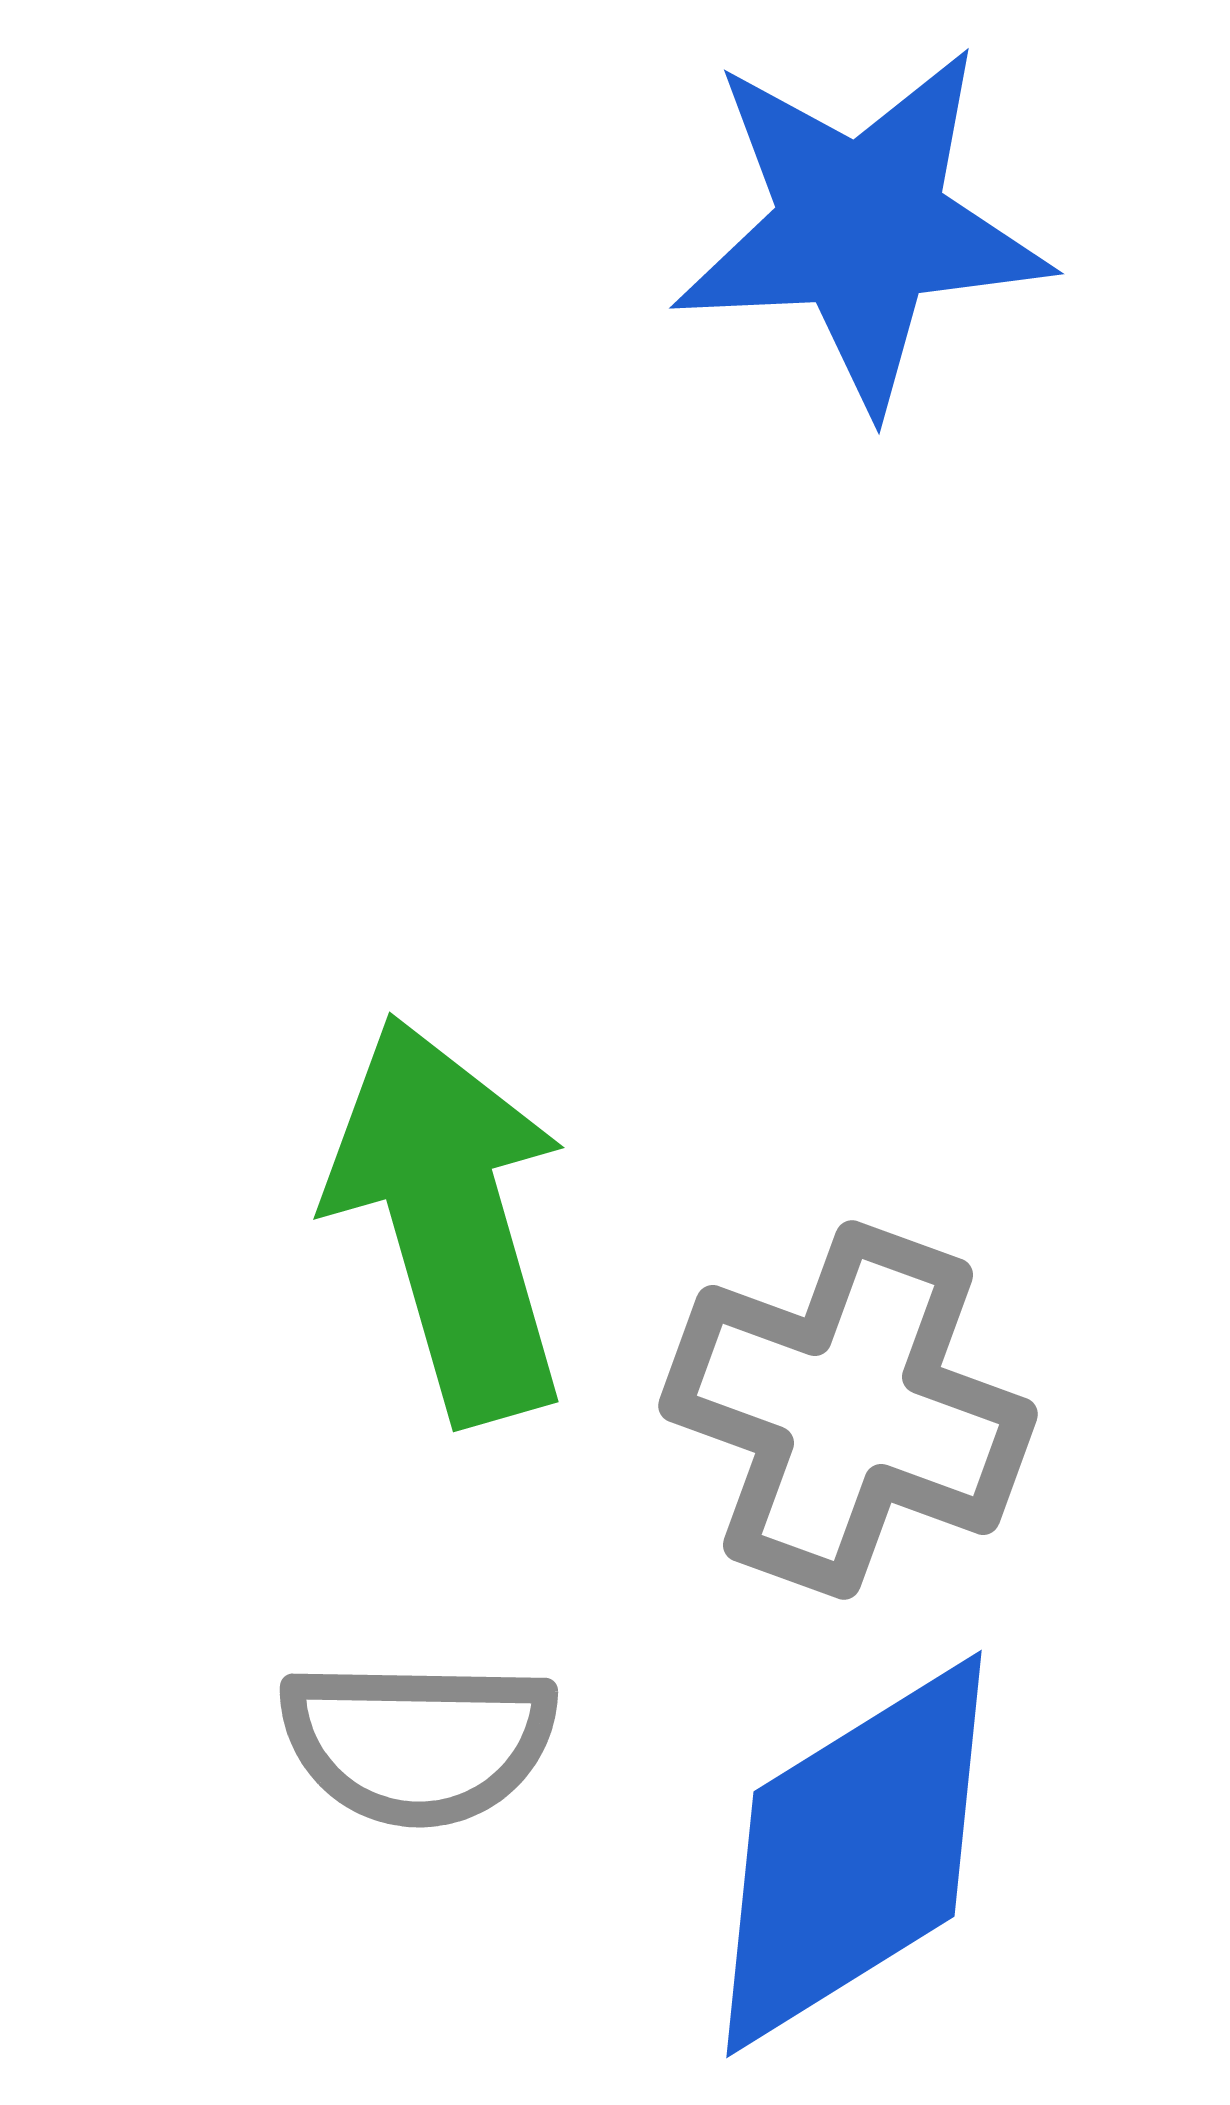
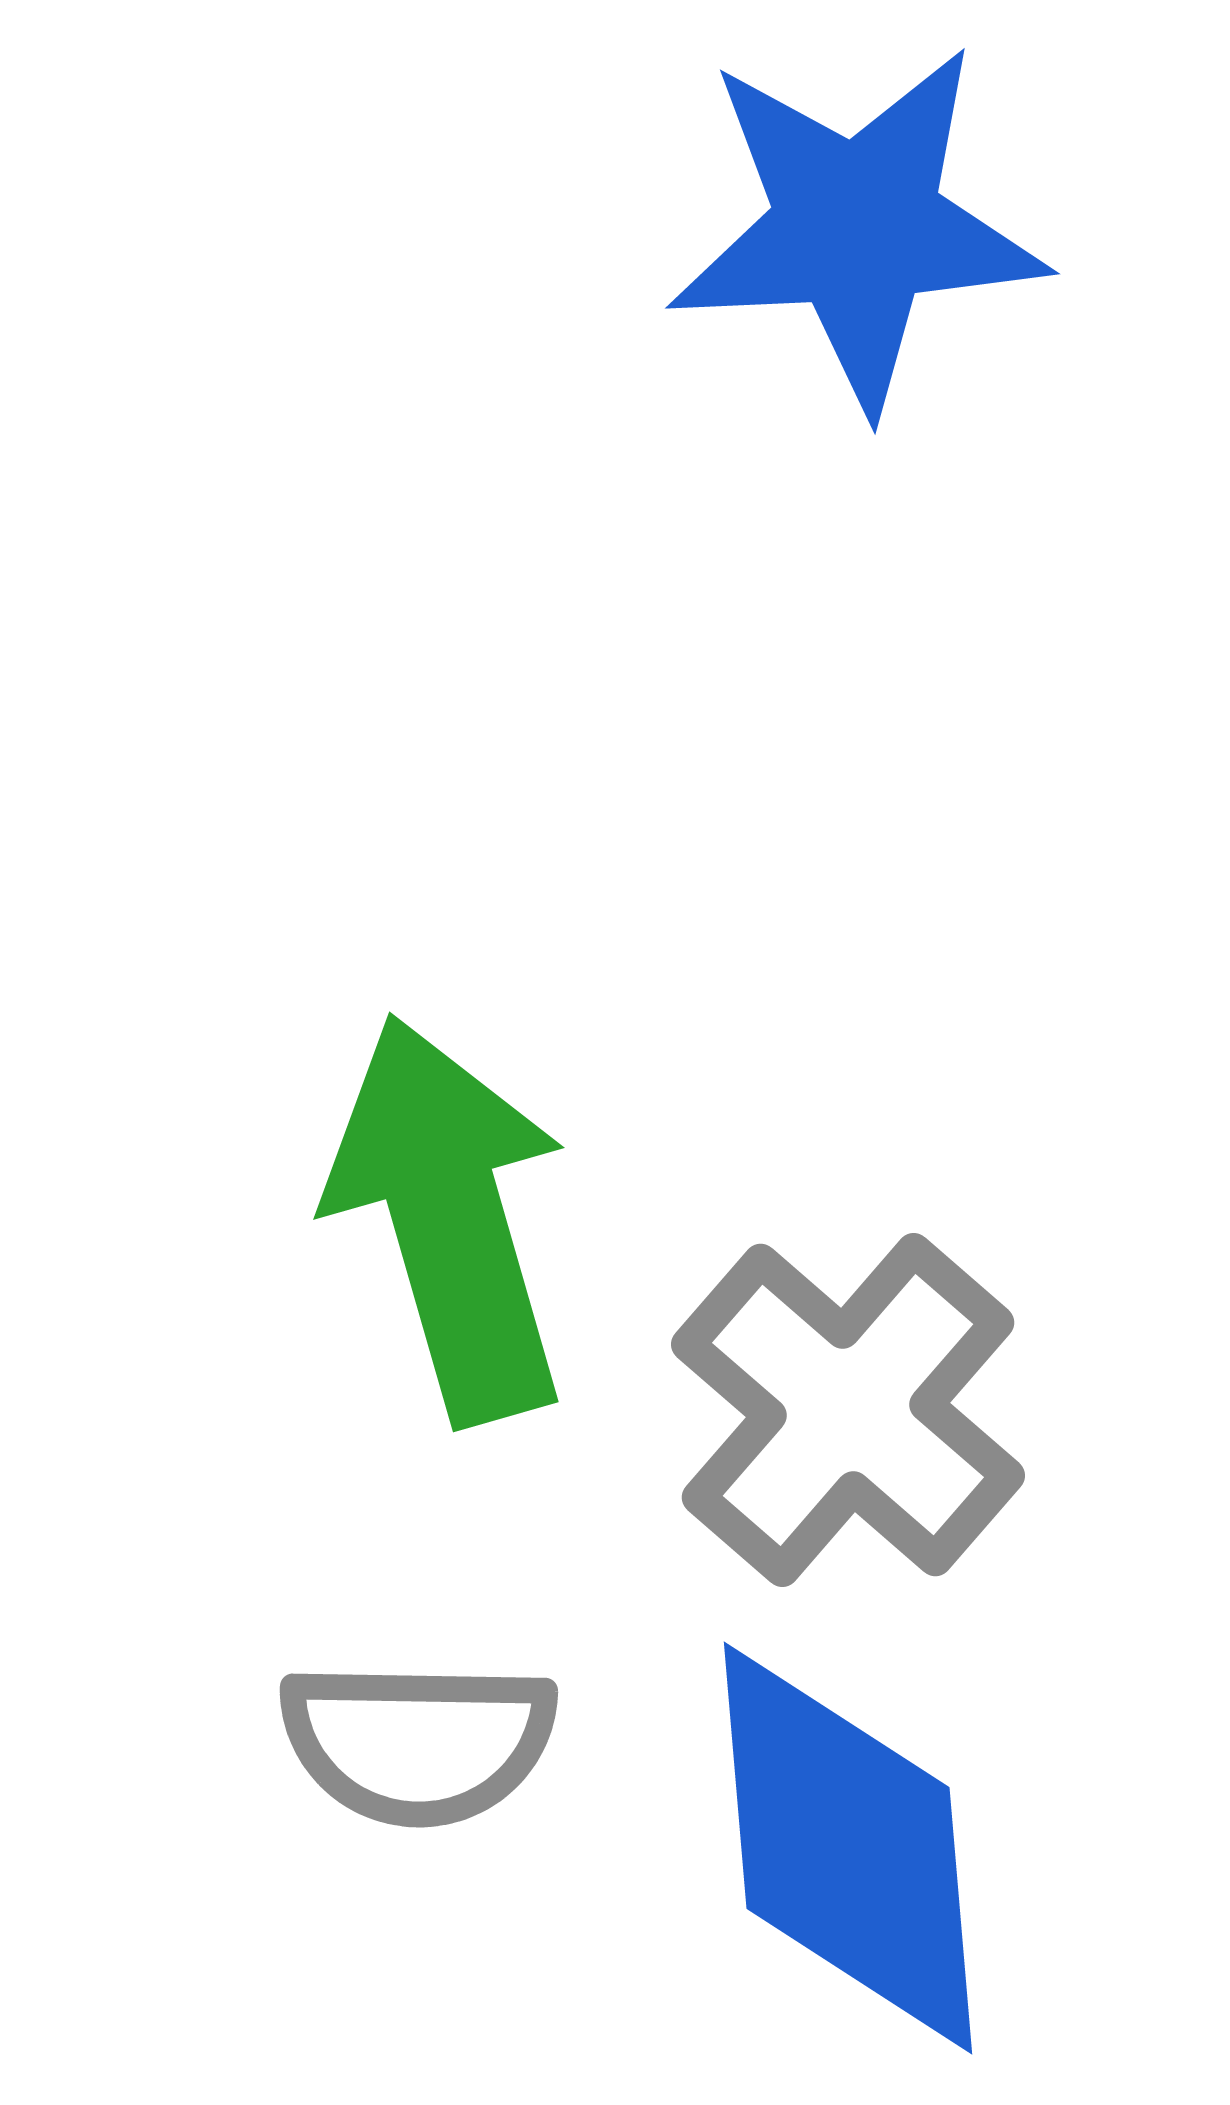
blue star: moved 4 px left
gray cross: rotated 21 degrees clockwise
blue diamond: moved 6 px left, 6 px up; rotated 63 degrees counterclockwise
